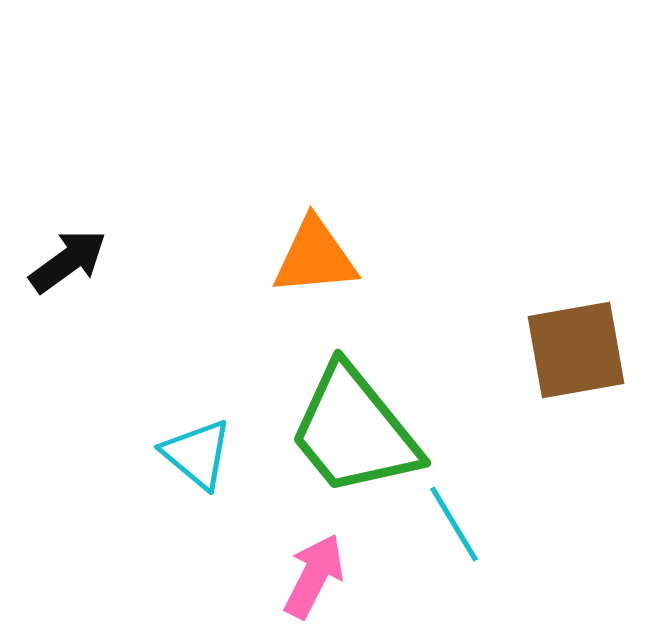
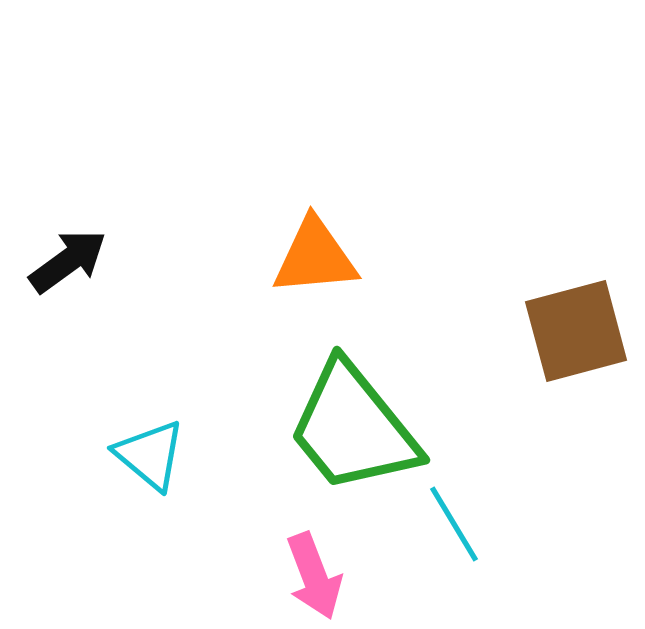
brown square: moved 19 px up; rotated 5 degrees counterclockwise
green trapezoid: moved 1 px left, 3 px up
cyan triangle: moved 47 px left, 1 px down
pink arrow: rotated 132 degrees clockwise
